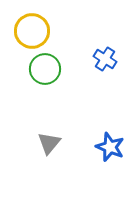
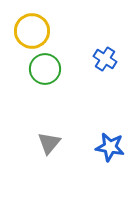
blue star: rotated 12 degrees counterclockwise
